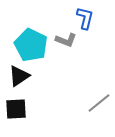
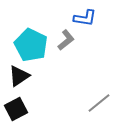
blue L-shape: rotated 85 degrees clockwise
gray L-shape: rotated 60 degrees counterclockwise
black square: rotated 25 degrees counterclockwise
